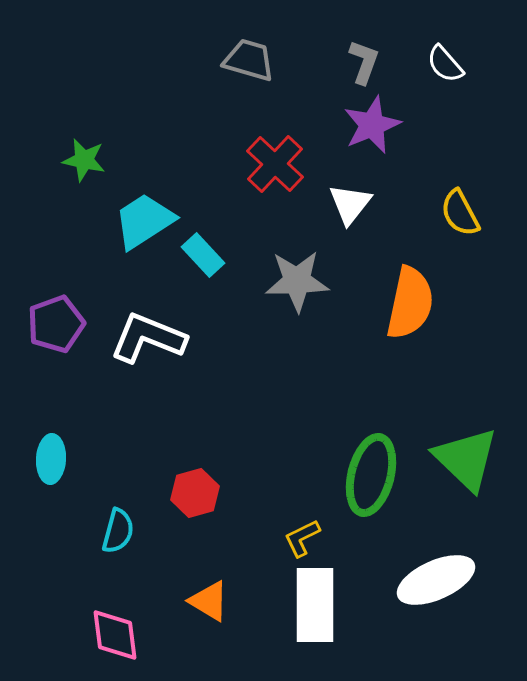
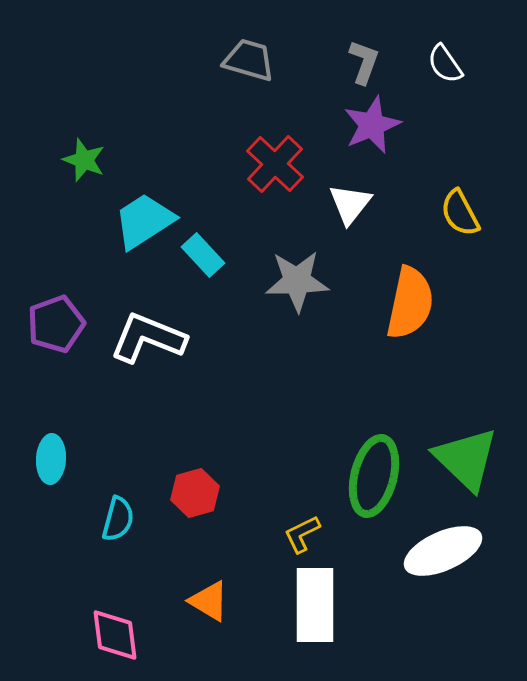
white semicircle: rotated 6 degrees clockwise
green star: rotated 9 degrees clockwise
green ellipse: moved 3 px right, 1 px down
cyan semicircle: moved 12 px up
yellow L-shape: moved 4 px up
white ellipse: moved 7 px right, 29 px up
